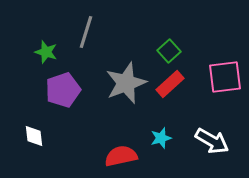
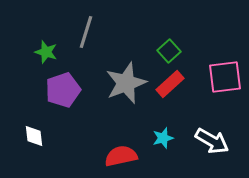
cyan star: moved 2 px right
